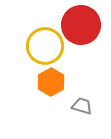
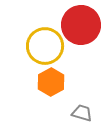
gray trapezoid: moved 7 px down
